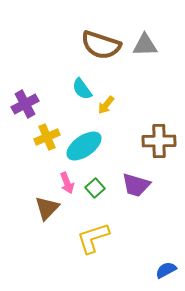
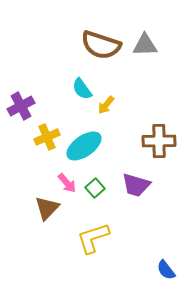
purple cross: moved 4 px left, 2 px down
pink arrow: rotated 20 degrees counterclockwise
blue semicircle: rotated 100 degrees counterclockwise
